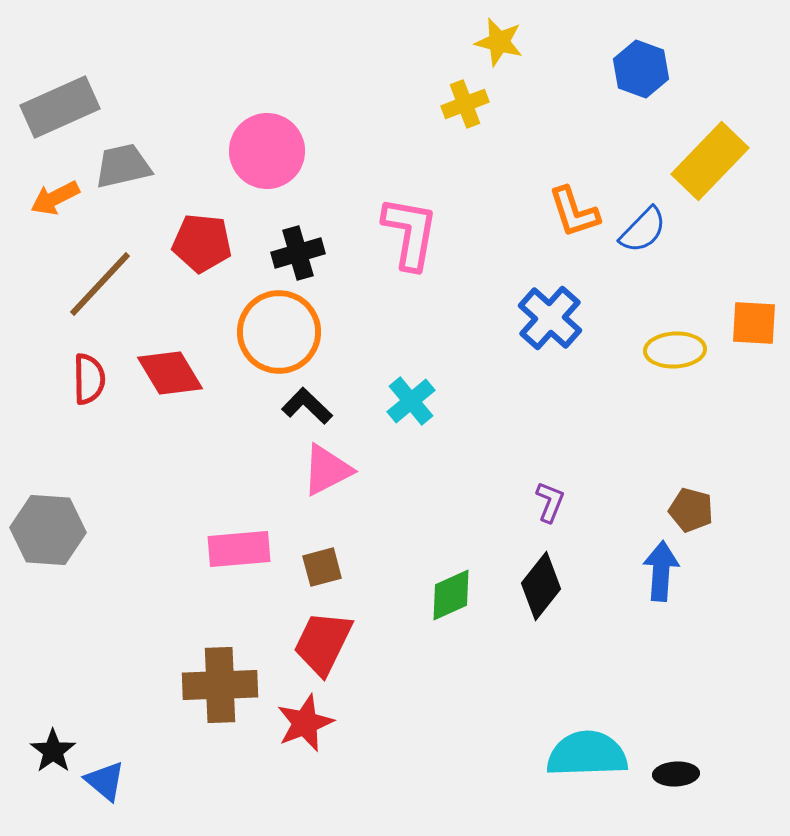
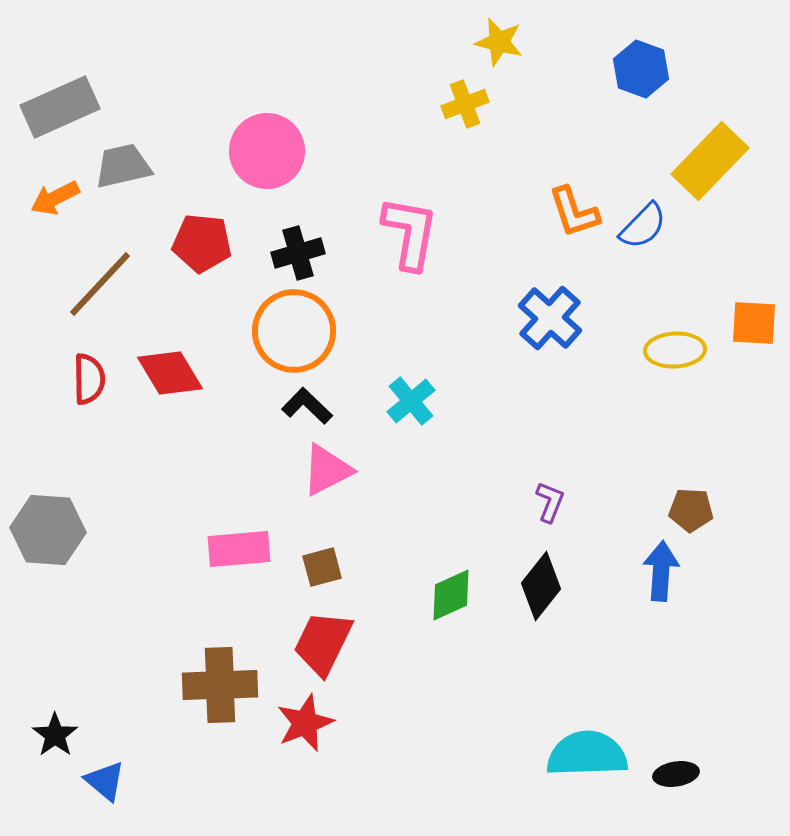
blue semicircle: moved 4 px up
orange circle: moved 15 px right, 1 px up
brown pentagon: rotated 12 degrees counterclockwise
black star: moved 2 px right, 16 px up
black ellipse: rotated 6 degrees counterclockwise
